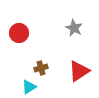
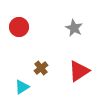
red circle: moved 6 px up
brown cross: rotated 24 degrees counterclockwise
cyan triangle: moved 7 px left
